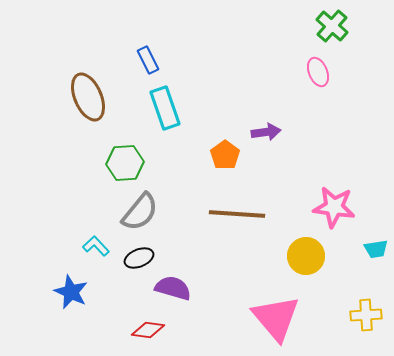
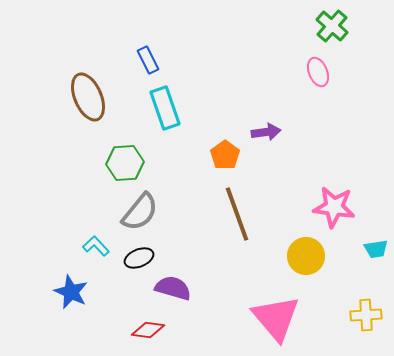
brown line: rotated 66 degrees clockwise
